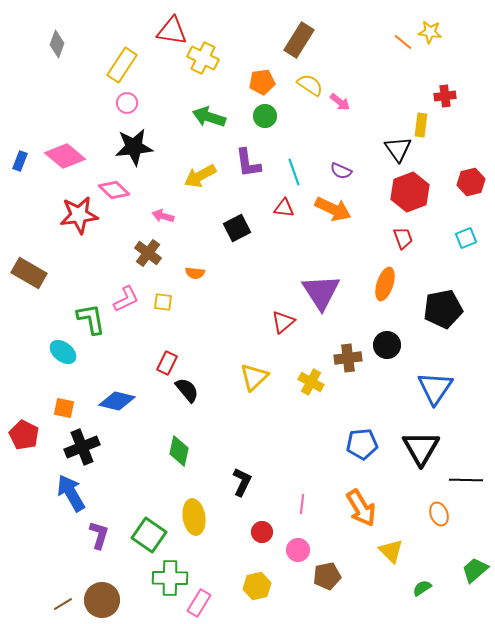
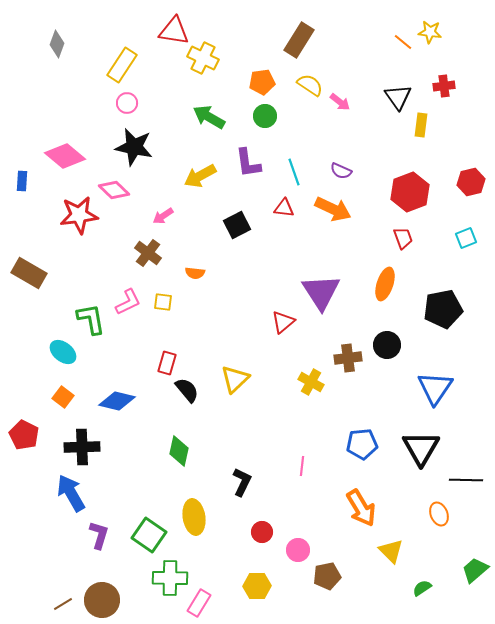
red triangle at (172, 31): moved 2 px right
red cross at (445, 96): moved 1 px left, 10 px up
green arrow at (209, 117): rotated 12 degrees clockwise
black star at (134, 147): rotated 18 degrees clockwise
black triangle at (398, 149): moved 52 px up
blue rectangle at (20, 161): moved 2 px right, 20 px down; rotated 18 degrees counterclockwise
pink arrow at (163, 216): rotated 50 degrees counterclockwise
black square at (237, 228): moved 3 px up
pink L-shape at (126, 299): moved 2 px right, 3 px down
red rectangle at (167, 363): rotated 10 degrees counterclockwise
yellow triangle at (254, 377): moved 19 px left, 2 px down
orange square at (64, 408): moved 1 px left, 11 px up; rotated 25 degrees clockwise
black cross at (82, 447): rotated 20 degrees clockwise
pink line at (302, 504): moved 38 px up
yellow hexagon at (257, 586): rotated 12 degrees clockwise
